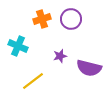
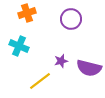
orange cross: moved 15 px left, 6 px up
cyan cross: moved 1 px right
purple star: moved 1 px right, 5 px down
yellow line: moved 7 px right
